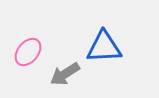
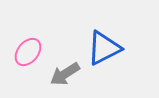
blue triangle: moved 1 px down; rotated 24 degrees counterclockwise
